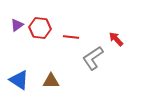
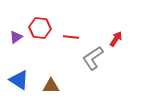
purple triangle: moved 1 px left, 12 px down
red arrow: rotated 77 degrees clockwise
brown triangle: moved 5 px down
